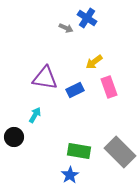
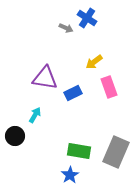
blue rectangle: moved 2 px left, 3 px down
black circle: moved 1 px right, 1 px up
gray rectangle: moved 4 px left; rotated 68 degrees clockwise
